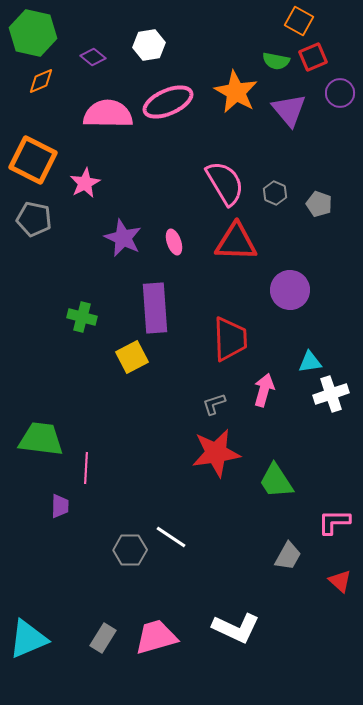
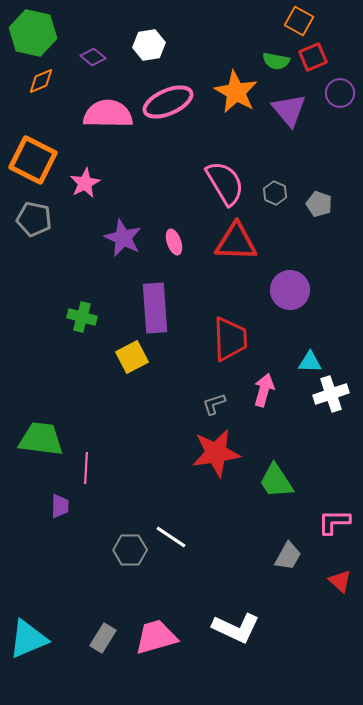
cyan triangle at (310, 362): rotated 10 degrees clockwise
